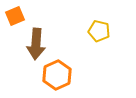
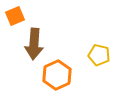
yellow pentagon: moved 24 px down
brown arrow: moved 2 px left
